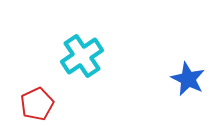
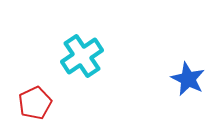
red pentagon: moved 2 px left, 1 px up
